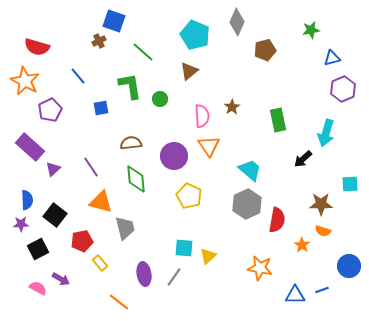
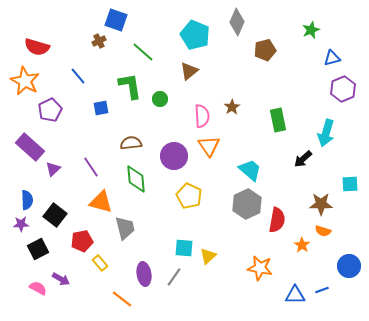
blue square at (114, 21): moved 2 px right, 1 px up
green star at (311, 30): rotated 12 degrees counterclockwise
orange line at (119, 302): moved 3 px right, 3 px up
